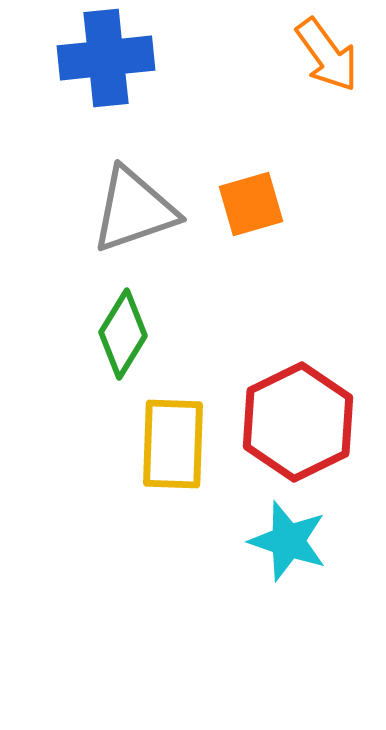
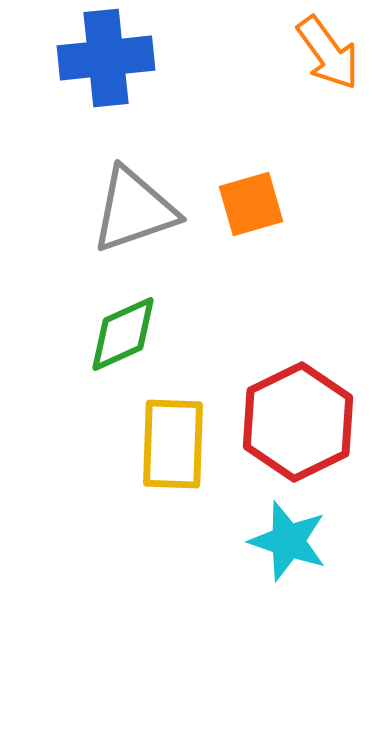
orange arrow: moved 1 px right, 2 px up
green diamond: rotated 34 degrees clockwise
